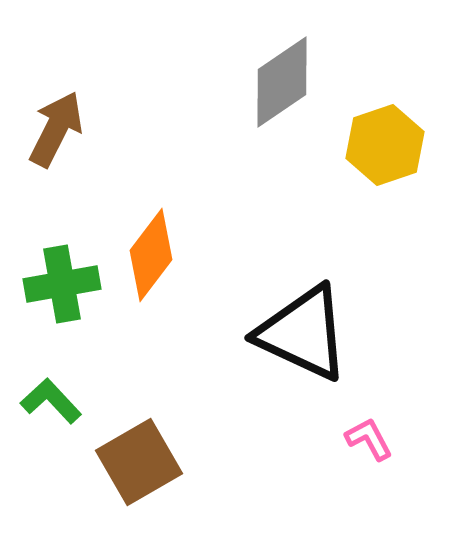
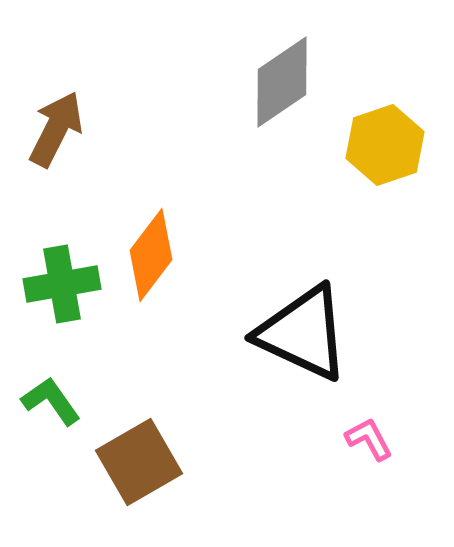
green L-shape: rotated 8 degrees clockwise
